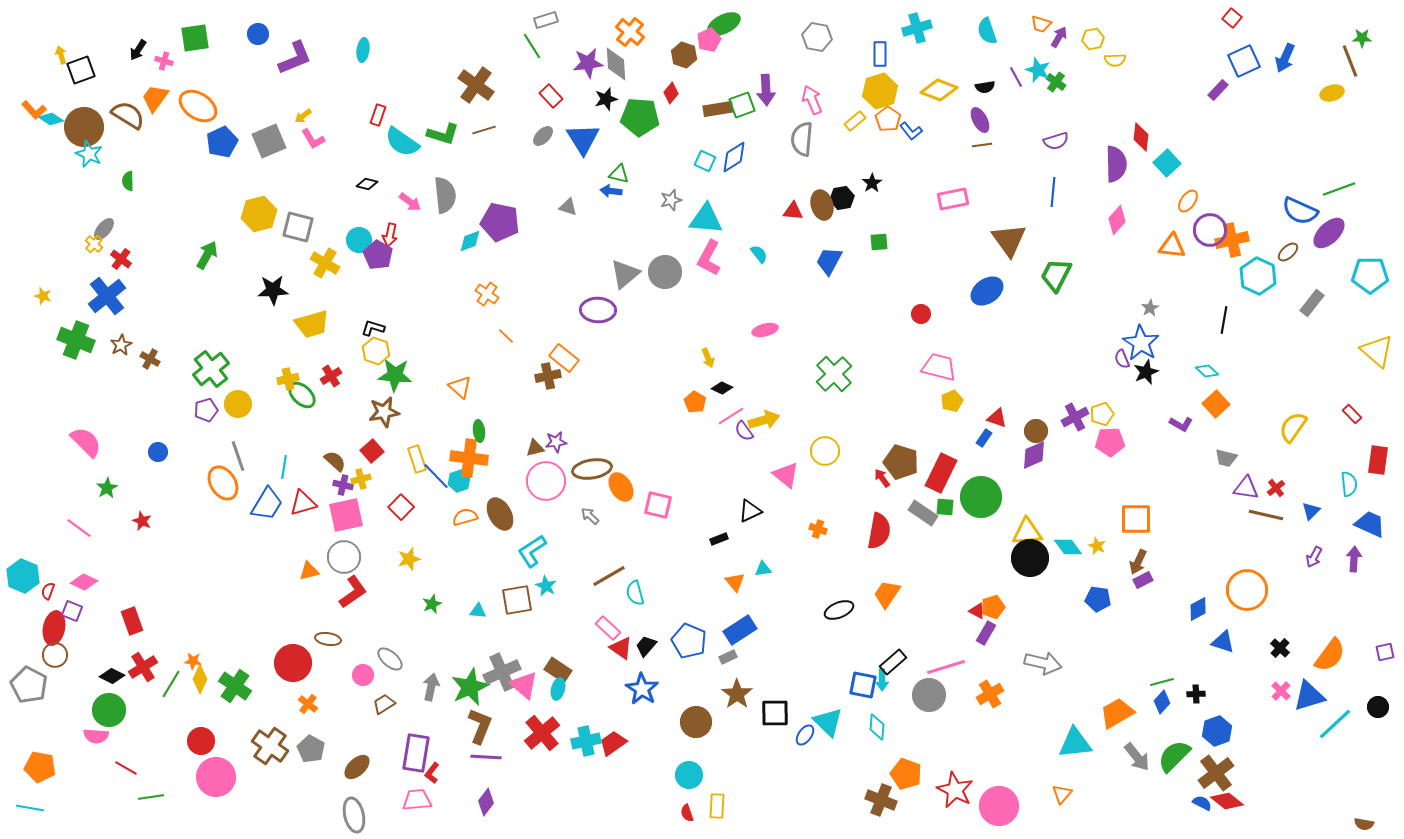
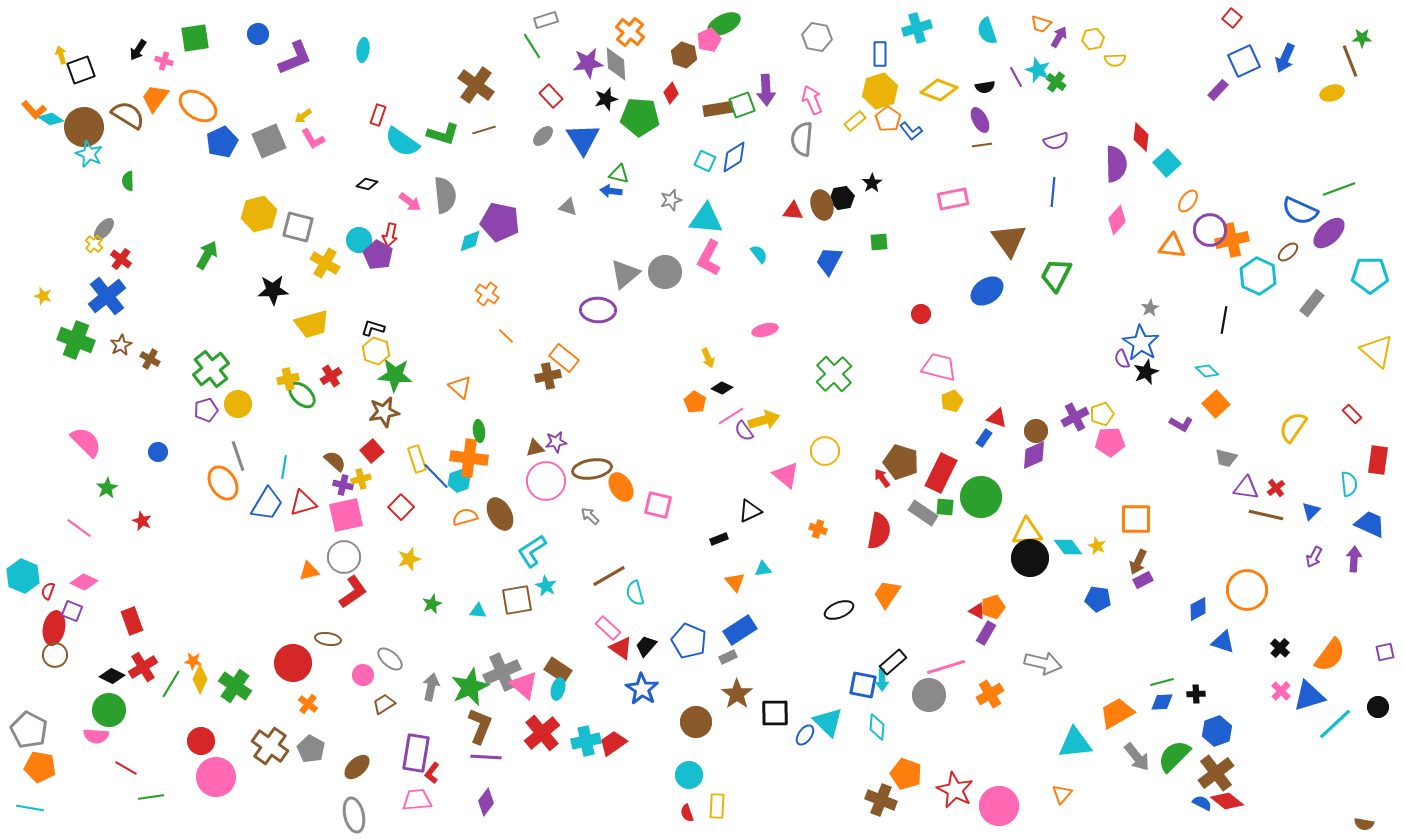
gray pentagon at (29, 685): moved 45 px down
blue diamond at (1162, 702): rotated 45 degrees clockwise
